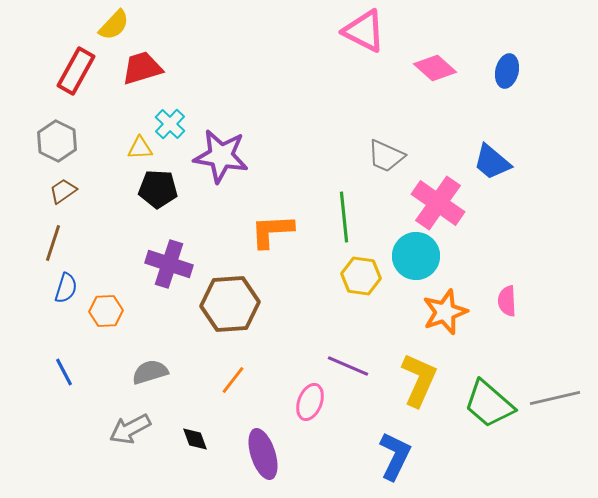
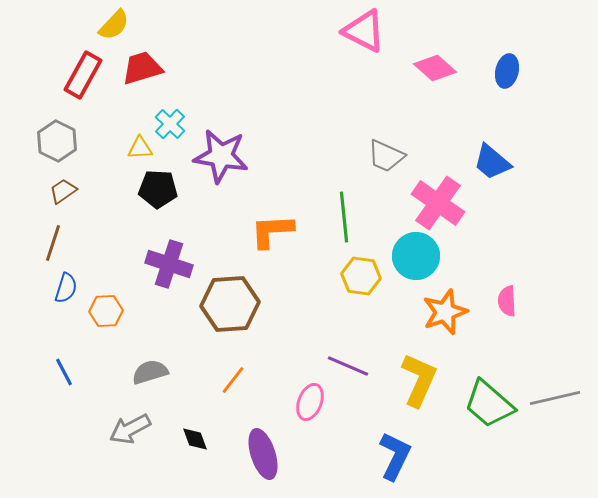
red rectangle: moved 7 px right, 4 px down
